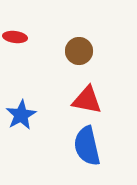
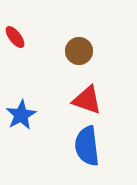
red ellipse: rotated 45 degrees clockwise
red triangle: rotated 8 degrees clockwise
blue semicircle: rotated 6 degrees clockwise
